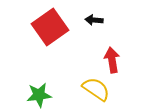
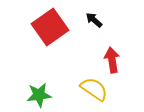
black arrow: rotated 36 degrees clockwise
yellow semicircle: moved 2 px left
